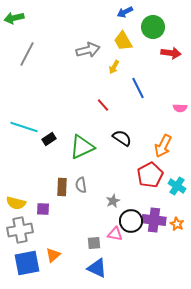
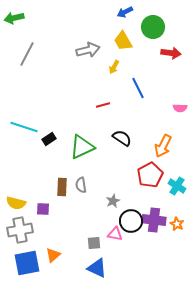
red line: rotated 64 degrees counterclockwise
